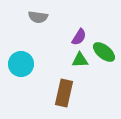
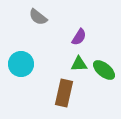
gray semicircle: rotated 30 degrees clockwise
green ellipse: moved 18 px down
green triangle: moved 1 px left, 4 px down
